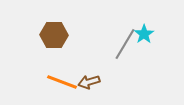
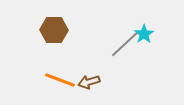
brown hexagon: moved 5 px up
gray line: rotated 16 degrees clockwise
orange line: moved 2 px left, 2 px up
